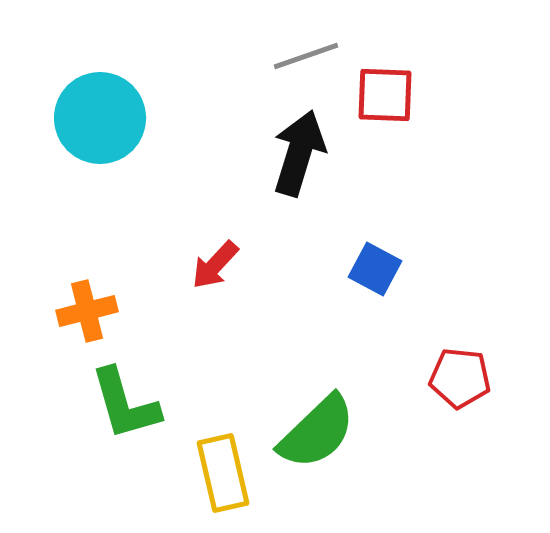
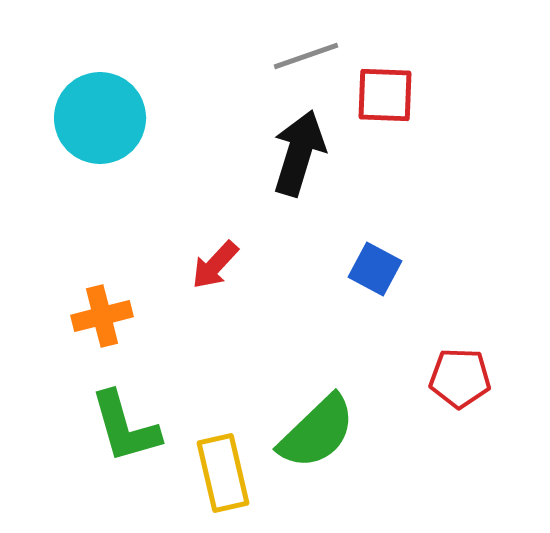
orange cross: moved 15 px right, 5 px down
red pentagon: rotated 4 degrees counterclockwise
green L-shape: moved 23 px down
